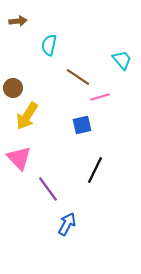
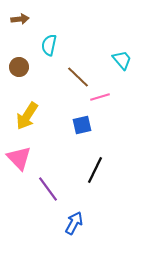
brown arrow: moved 2 px right, 2 px up
brown line: rotated 10 degrees clockwise
brown circle: moved 6 px right, 21 px up
blue arrow: moved 7 px right, 1 px up
